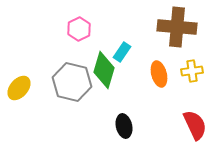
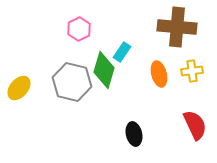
black ellipse: moved 10 px right, 8 px down
